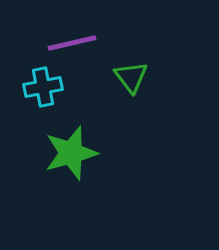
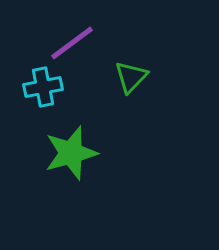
purple line: rotated 24 degrees counterclockwise
green triangle: rotated 21 degrees clockwise
